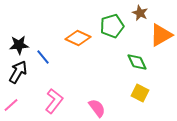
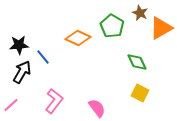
green pentagon: rotated 25 degrees counterclockwise
orange triangle: moved 7 px up
black arrow: moved 4 px right
